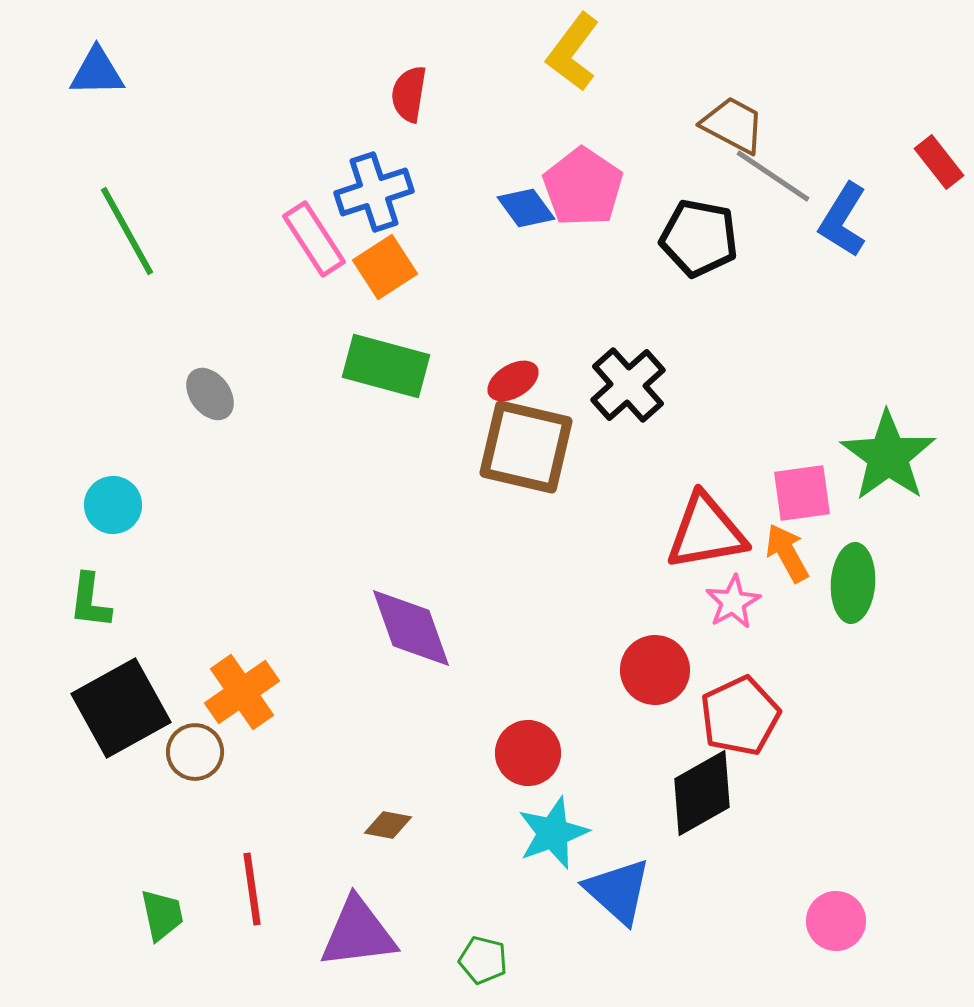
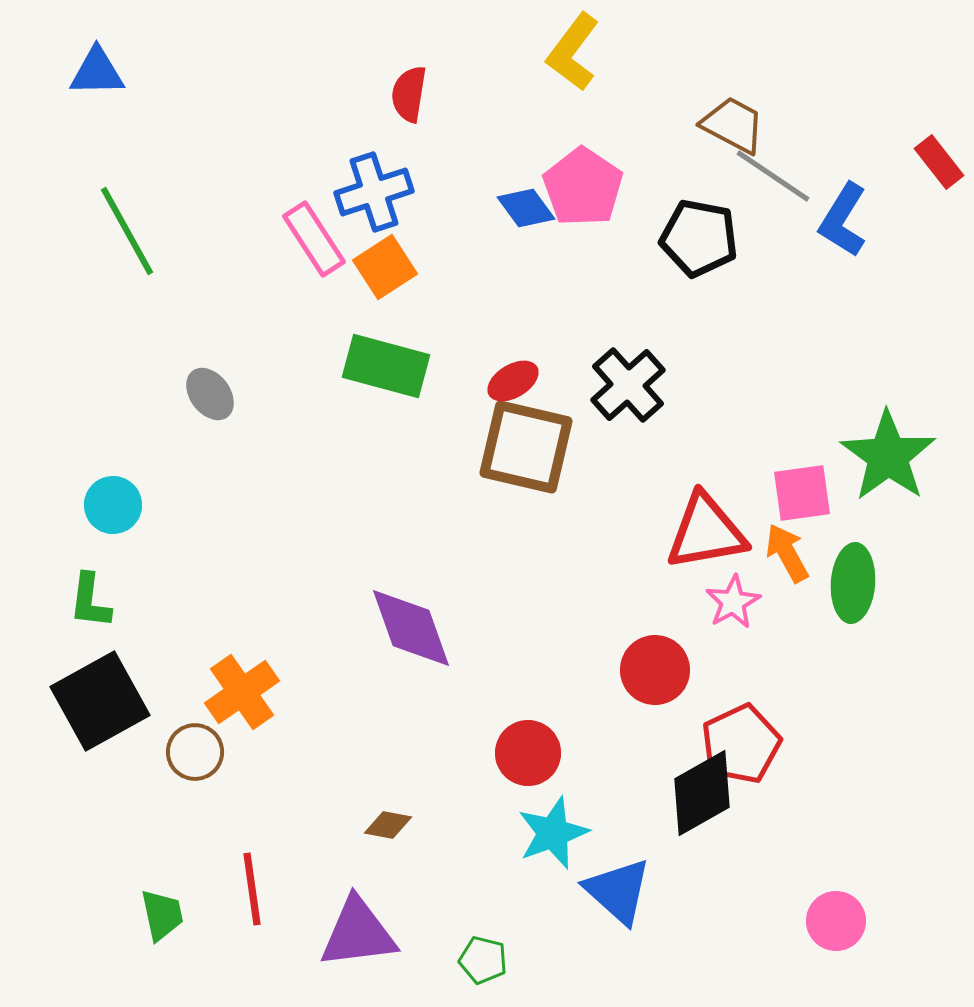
black square at (121, 708): moved 21 px left, 7 px up
red pentagon at (740, 716): moved 1 px right, 28 px down
